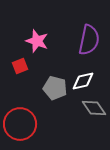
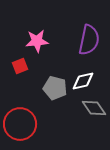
pink star: rotated 25 degrees counterclockwise
